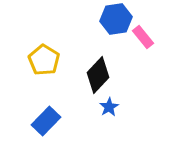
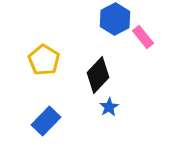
blue hexagon: moved 1 px left; rotated 20 degrees counterclockwise
